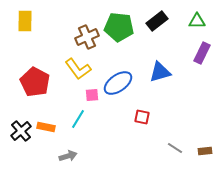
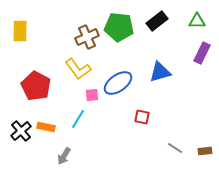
yellow rectangle: moved 5 px left, 10 px down
red pentagon: moved 1 px right, 4 px down
gray arrow: moved 4 px left; rotated 138 degrees clockwise
